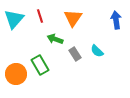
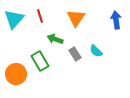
orange triangle: moved 3 px right
cyan semicircle: moved 1 px left
green rectangle: moved 4 px up
